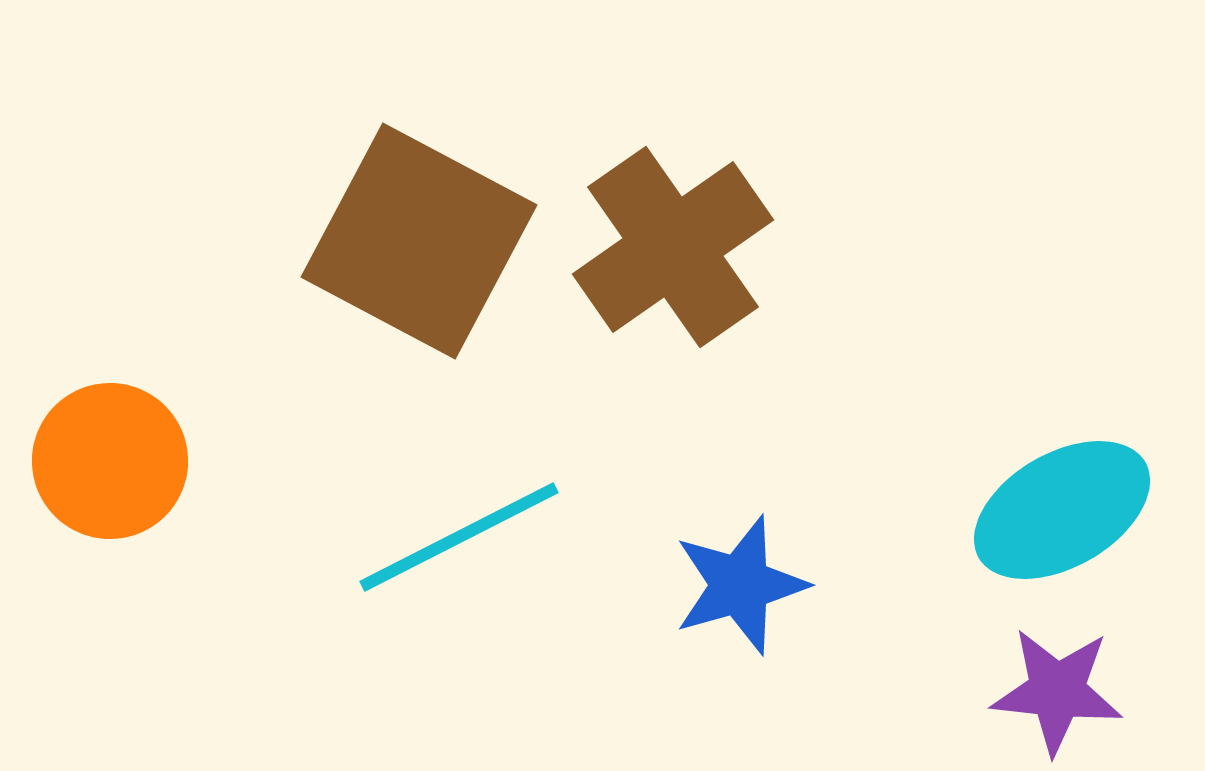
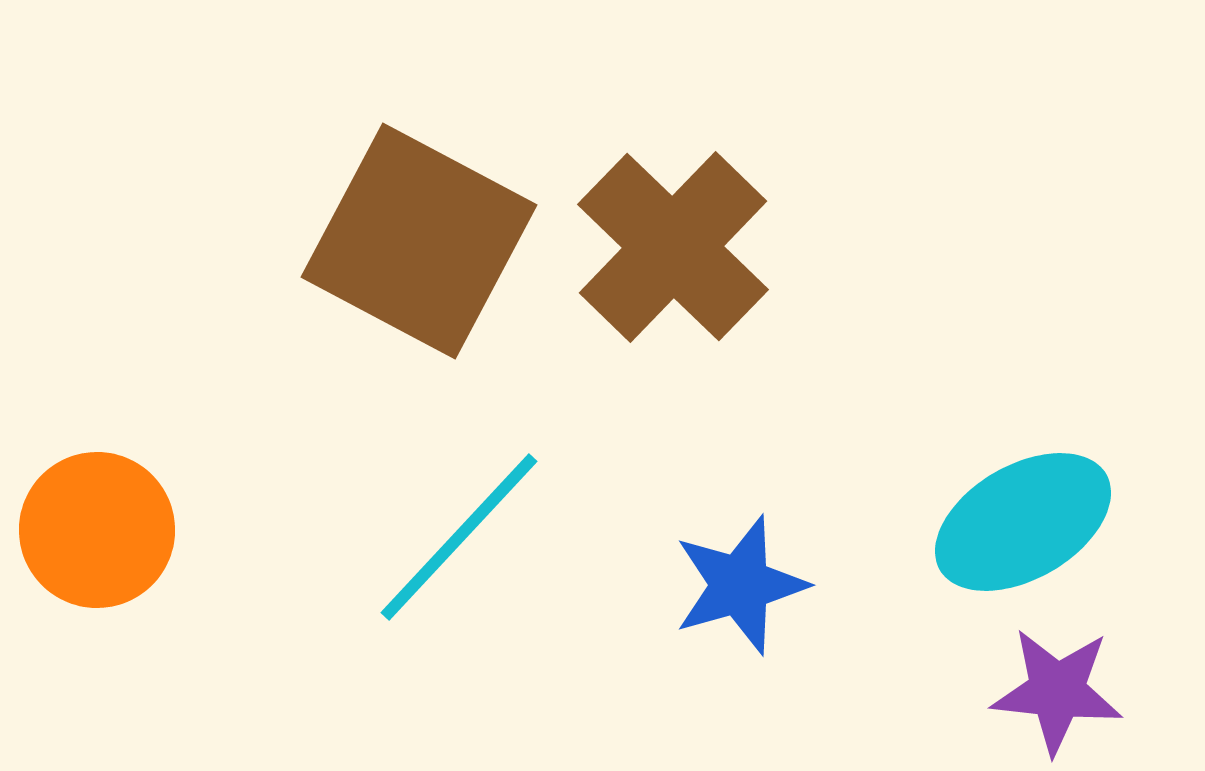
brown cross: rotated 11 degrees counterclockwise
orange circle: moved 13 px left, 69 px down
cyan ellipse: moved 39 px left, 12 px down
cyan line: rotated 20 degrees counterclockwise
